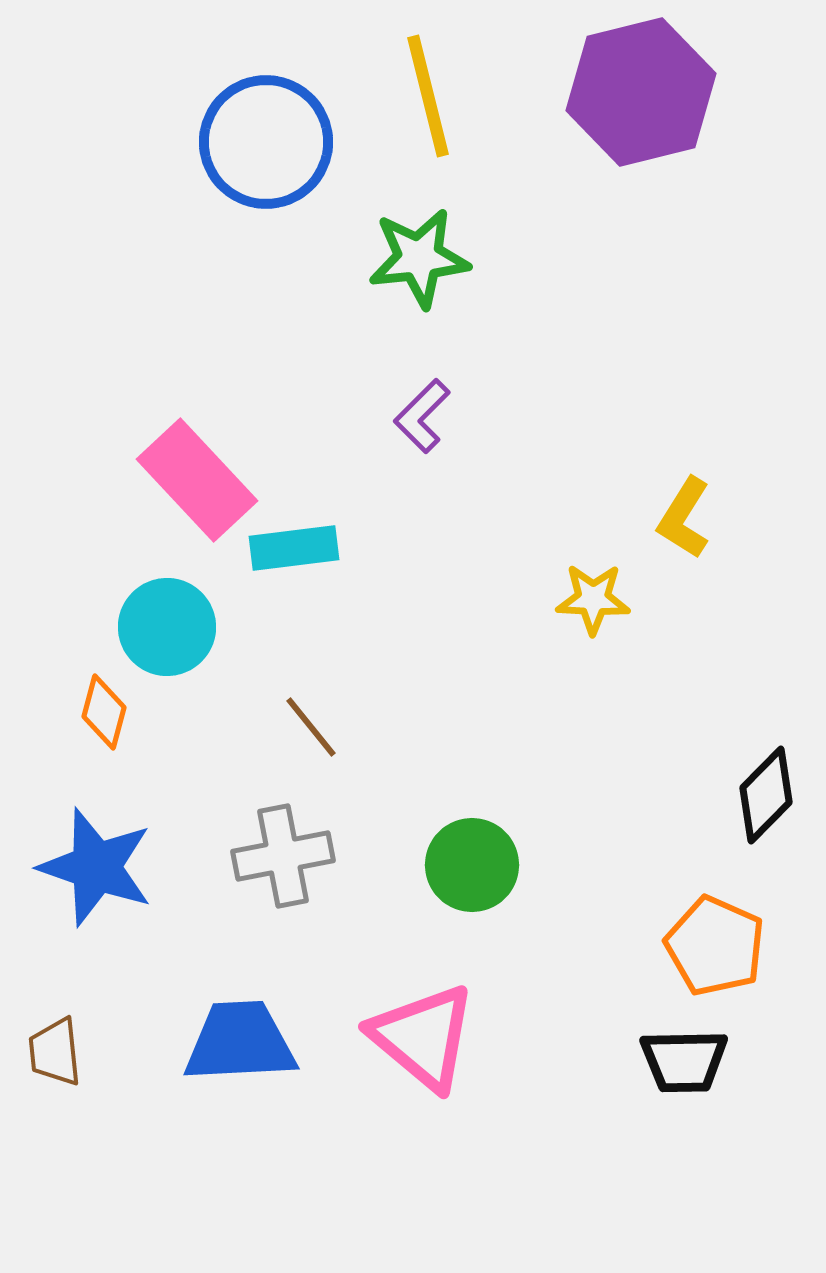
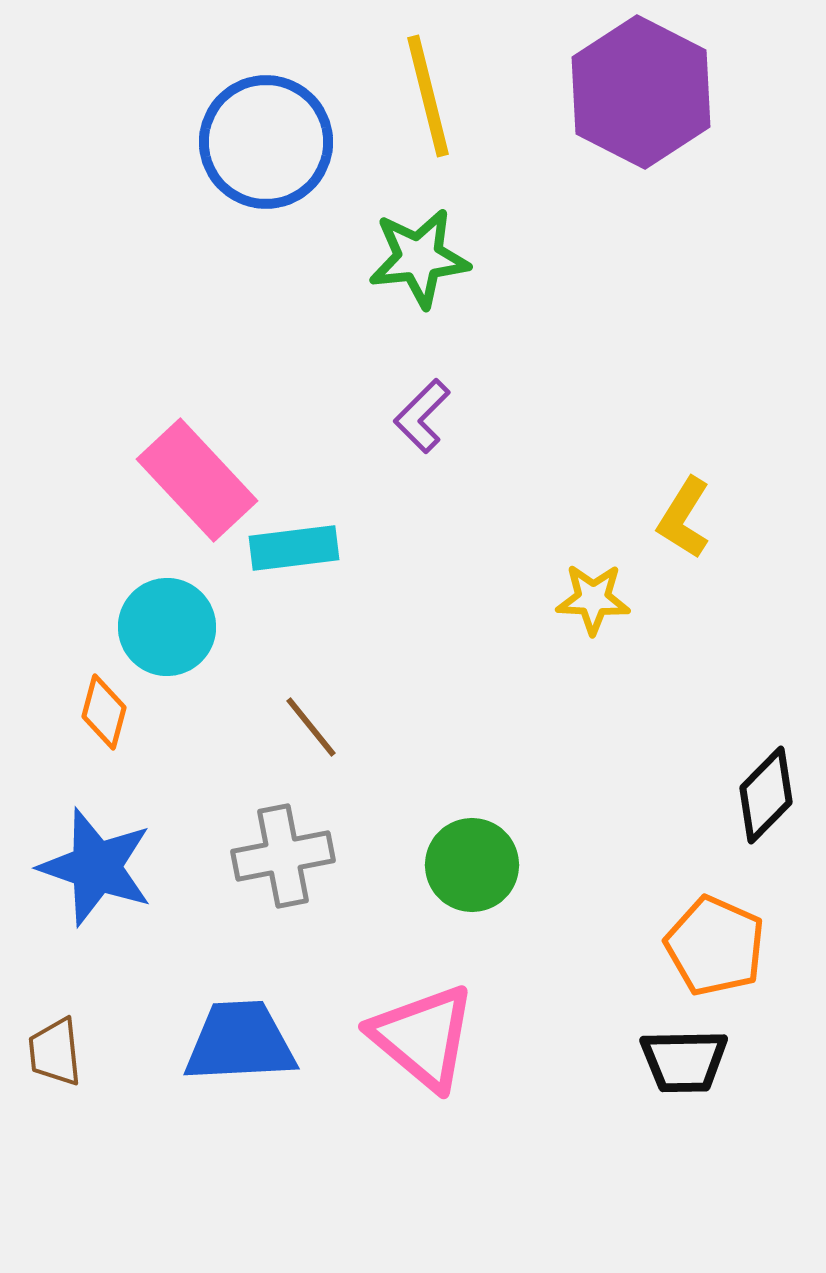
purple hexagon: rotated 19 degrees counterclockwise
